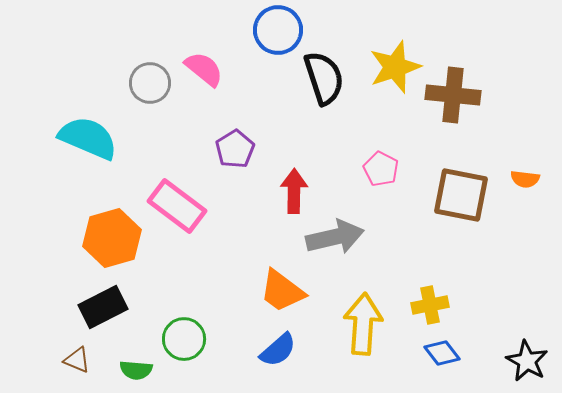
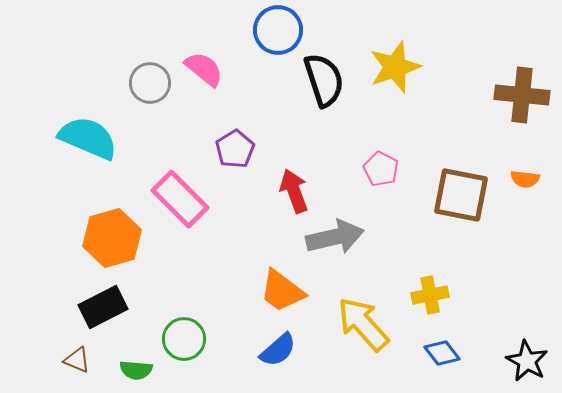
black semicircle: moved 2 px down
brown cross: moved 69 px right
red arrow: rotated 21 degrees counterclockwise
pink rectangle: moved 3 px right, 7 px up; rotated 8 degrees clockwise
yellow cross: moved 10 px up
yellow arrow: rotated 46 degrees counterclockwise
